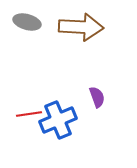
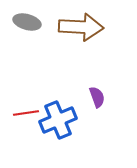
red line: moved 3 px left, 1 px up
